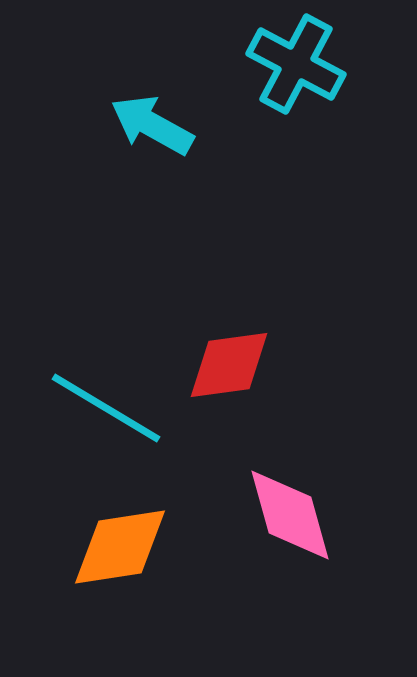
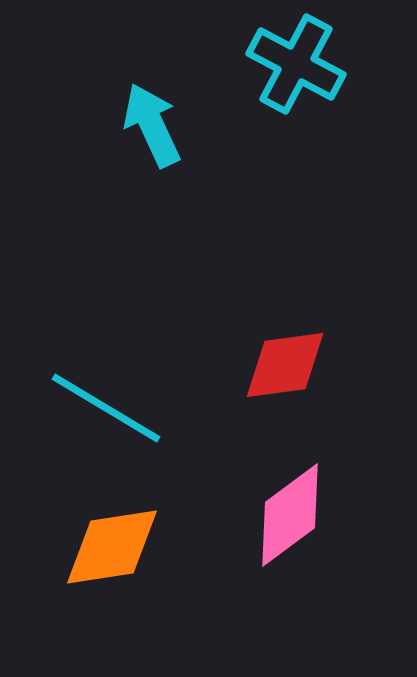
cyan arrow: rotated 36 degrees clockwise
red diamond: moved 56 px right
pink diamond: rotated 69 degrees clockwise
orange diamond: moved 8 px left
